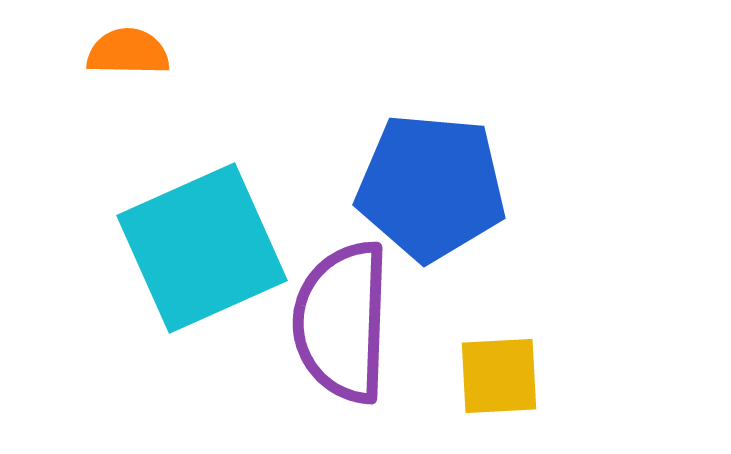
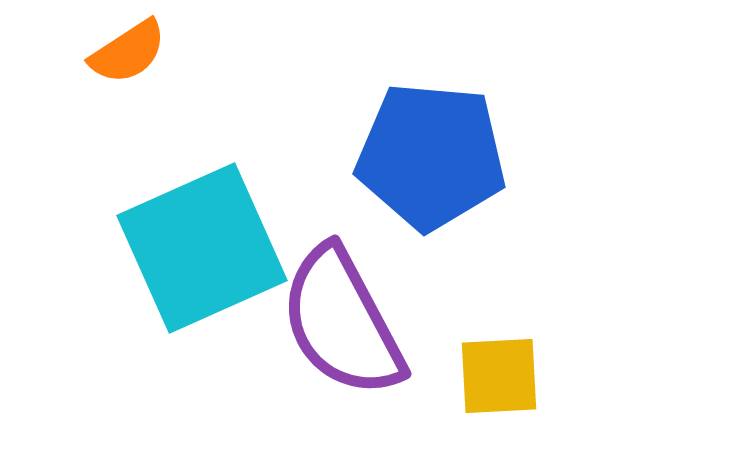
orange semicircle: rotated 146 degrees clockwise
blue pentagon: moved 31 px up
purple semicircle: rotated 30 degrees counterclockwise
